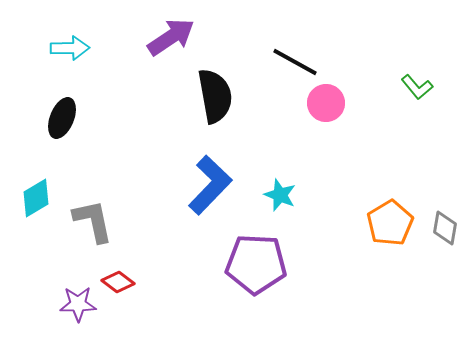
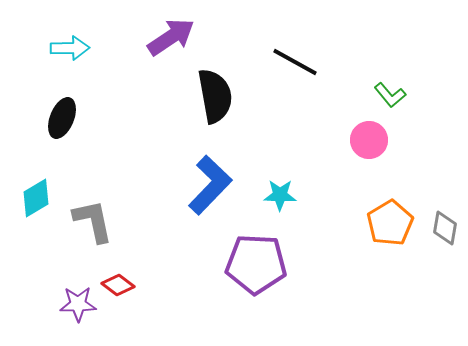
green L-shape: moved 27 px left, 8 px down
pink circle: moved 43 px right, 37 px down
cyan star: rotated 20 degrees counterclockwise
red diamond: moved 3 px down
